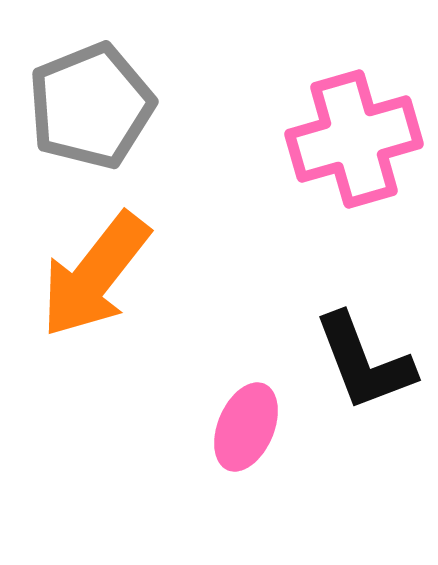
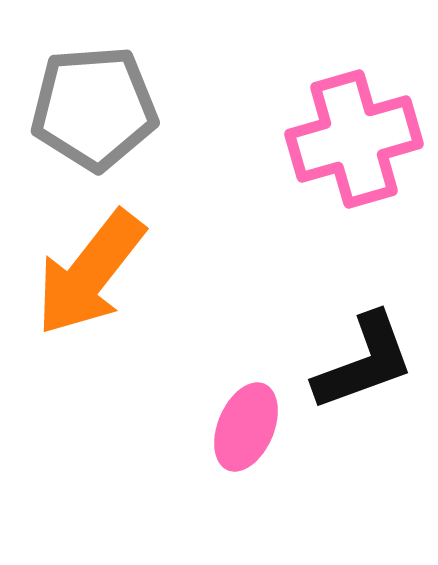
gray pentagon: moved 3 px right, 2 px down; rotated 18 degrees clockwise
orange arrow: moved 5 px left, 2 px up
black L-shape: rotated 89 degrees counterclockwise
